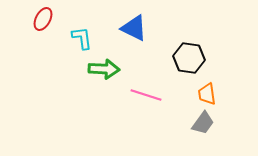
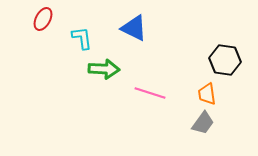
black hexagon: moved 36 px right, 2 px down
pink line: moved 4 px right, 2 px up
